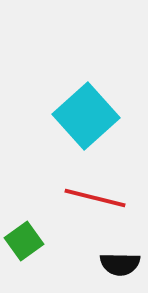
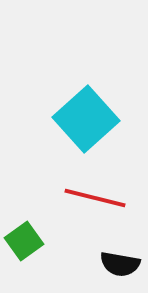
cyan square: moved 3 px down
black semicircle: rotated 9 degrees clockwise
